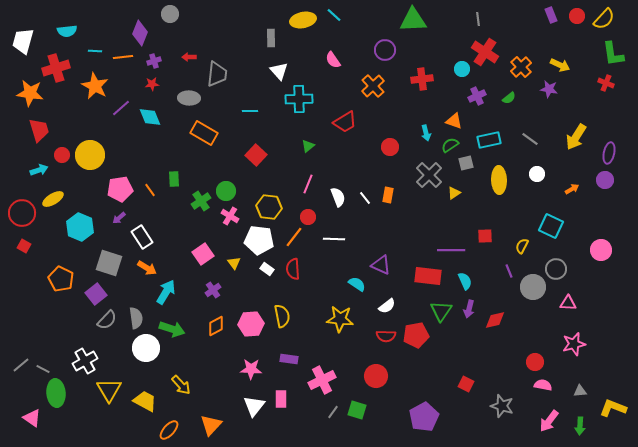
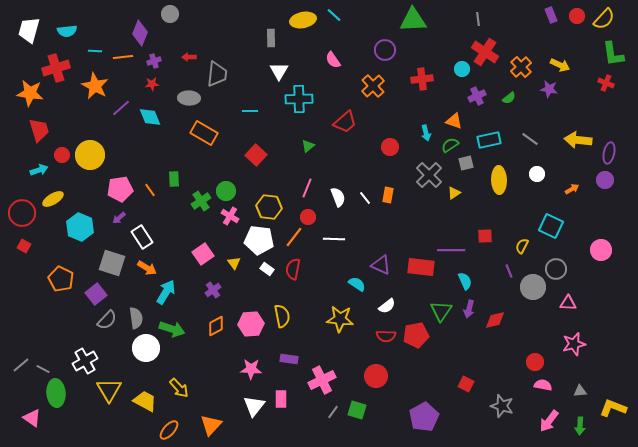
white trapezoid at (23, 41): moved 6 px right, 11 px up
white triangle at (279, 71): rotated 12 degrees clockwise
red trapezoid at (345, 122): rotated 10 degrees counterclockwise
yellow arrow at (576, 137): moved 2 px right, 3 px down; rotated 64 degrees clockwise
pink line at (308, 184): moved 1 px left, 4 px down
gray square at (109, 263): moved 3 px right
red semicircle at (293, 269): rotated 15 degrees clockwise
red rectangle at (428, 276): moved 7 px left, 9 px up
yellow arrow at (181, 385): moved 2 px left, 3 px down
